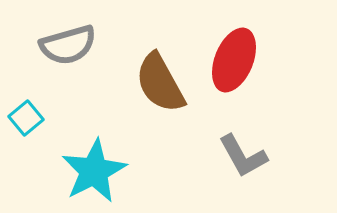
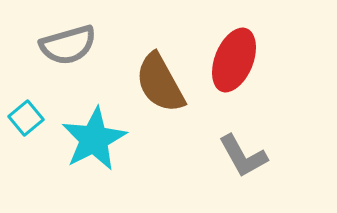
cyan star: moved 32 px up
